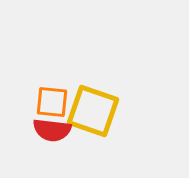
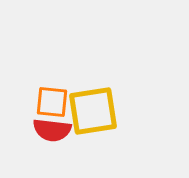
yellow square: rotated 28 degrees counterclockwise
